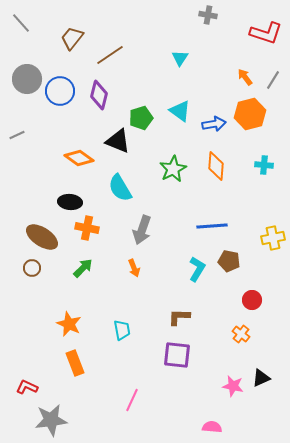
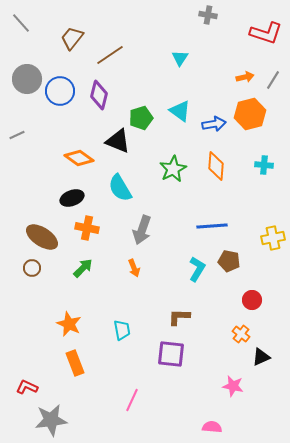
orange arrow at (245, 77): rotated 114 degrees clockwise
black ellipse at (70, 202): moved 2 px right, 4 px up; rotated 25 degrees counterclockwise
purple square at (177, 355): moved 6 px left, 1 px up
black triangle at (261, 378): moved 21 px up
